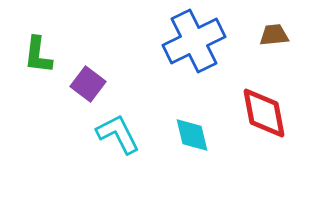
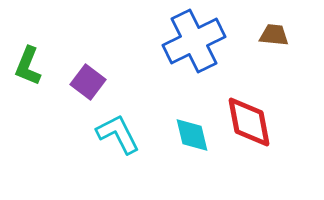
brown trapezoid: rotated 12 degrees clockwise
green L-shape: moved 10 px left, 11 px down; rotated 15 degrees clockwise
purple square: moved 2 px up
red diamond: moved 15 px left, 9 px down
